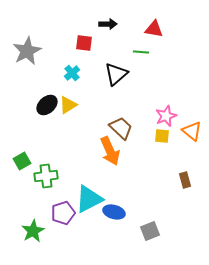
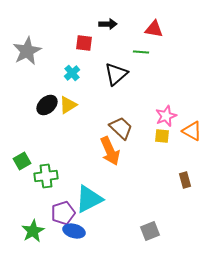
orange triangle: rotated 10 degrees counterclockwise
blue ellipse: moved 40 px left, 19 px down
